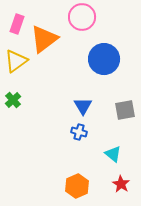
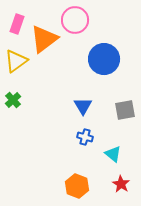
pink circle: moved 7 px left, 3 px down
blue cross: moved 6 px right, 5 px down
orange hexagon: rotated 15 degrees counterclockwise
